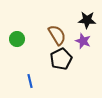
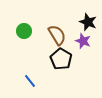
black star: moved 1 px right, 2 px down; rotated 18 degrees clockwise
green circle: moved 7 px right, 8 px up
black pentagon: rotated 15 degrees counterclockwise
blue line: rotated 24 degrees counterclockwise
